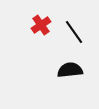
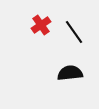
black semicircle: moved 3 px down
